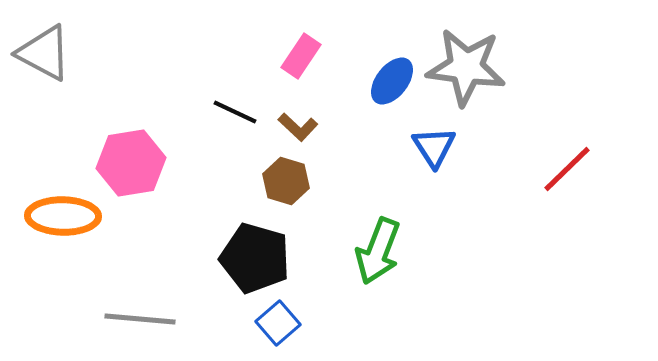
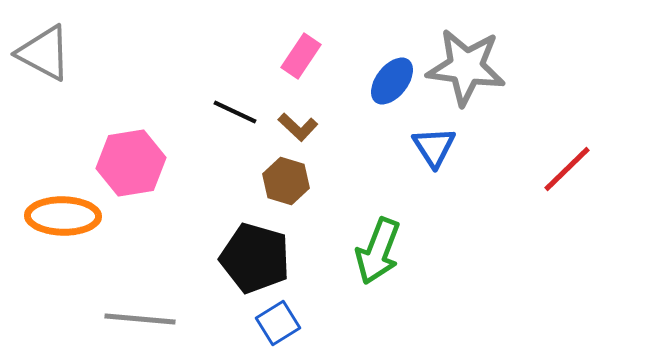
blue square: rotated 9 degrees clockwise
